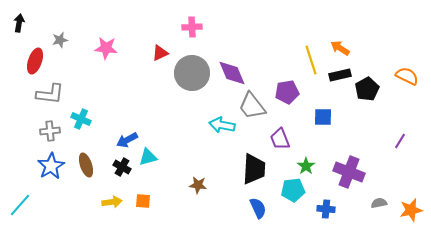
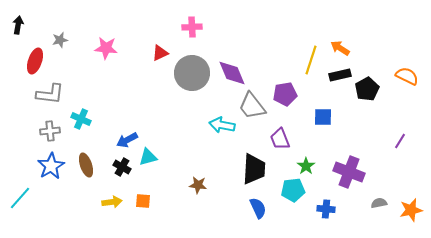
black arrow: moved 1 px left, 2 px down
yellow line: rotated 36 degrees clockwise
purple pentagon: moved 2 px left, 2 px down
cyan line: moved 7 px up
